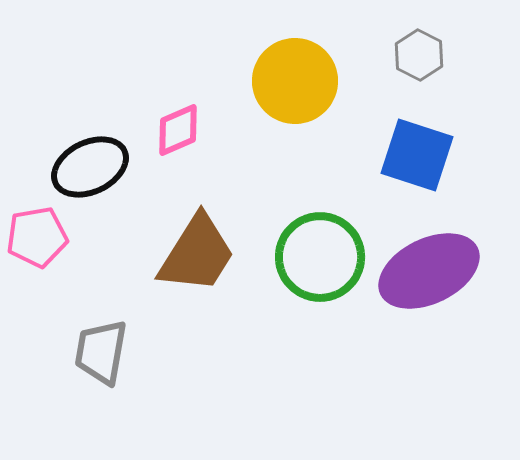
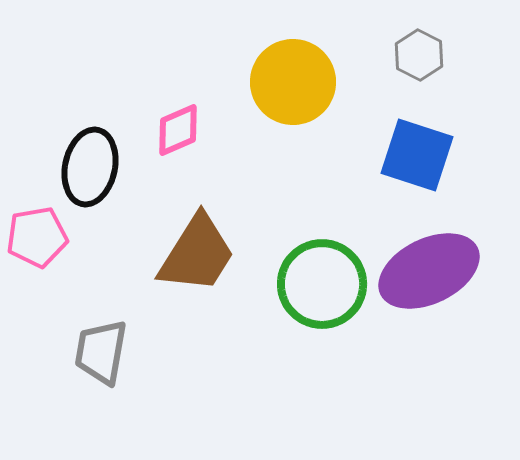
yellow circle: moved 2 px left, 1 px down
black ellipse: rotated 52 degrees counterclockwise
green circle: moved 2 px right, 27 px down
